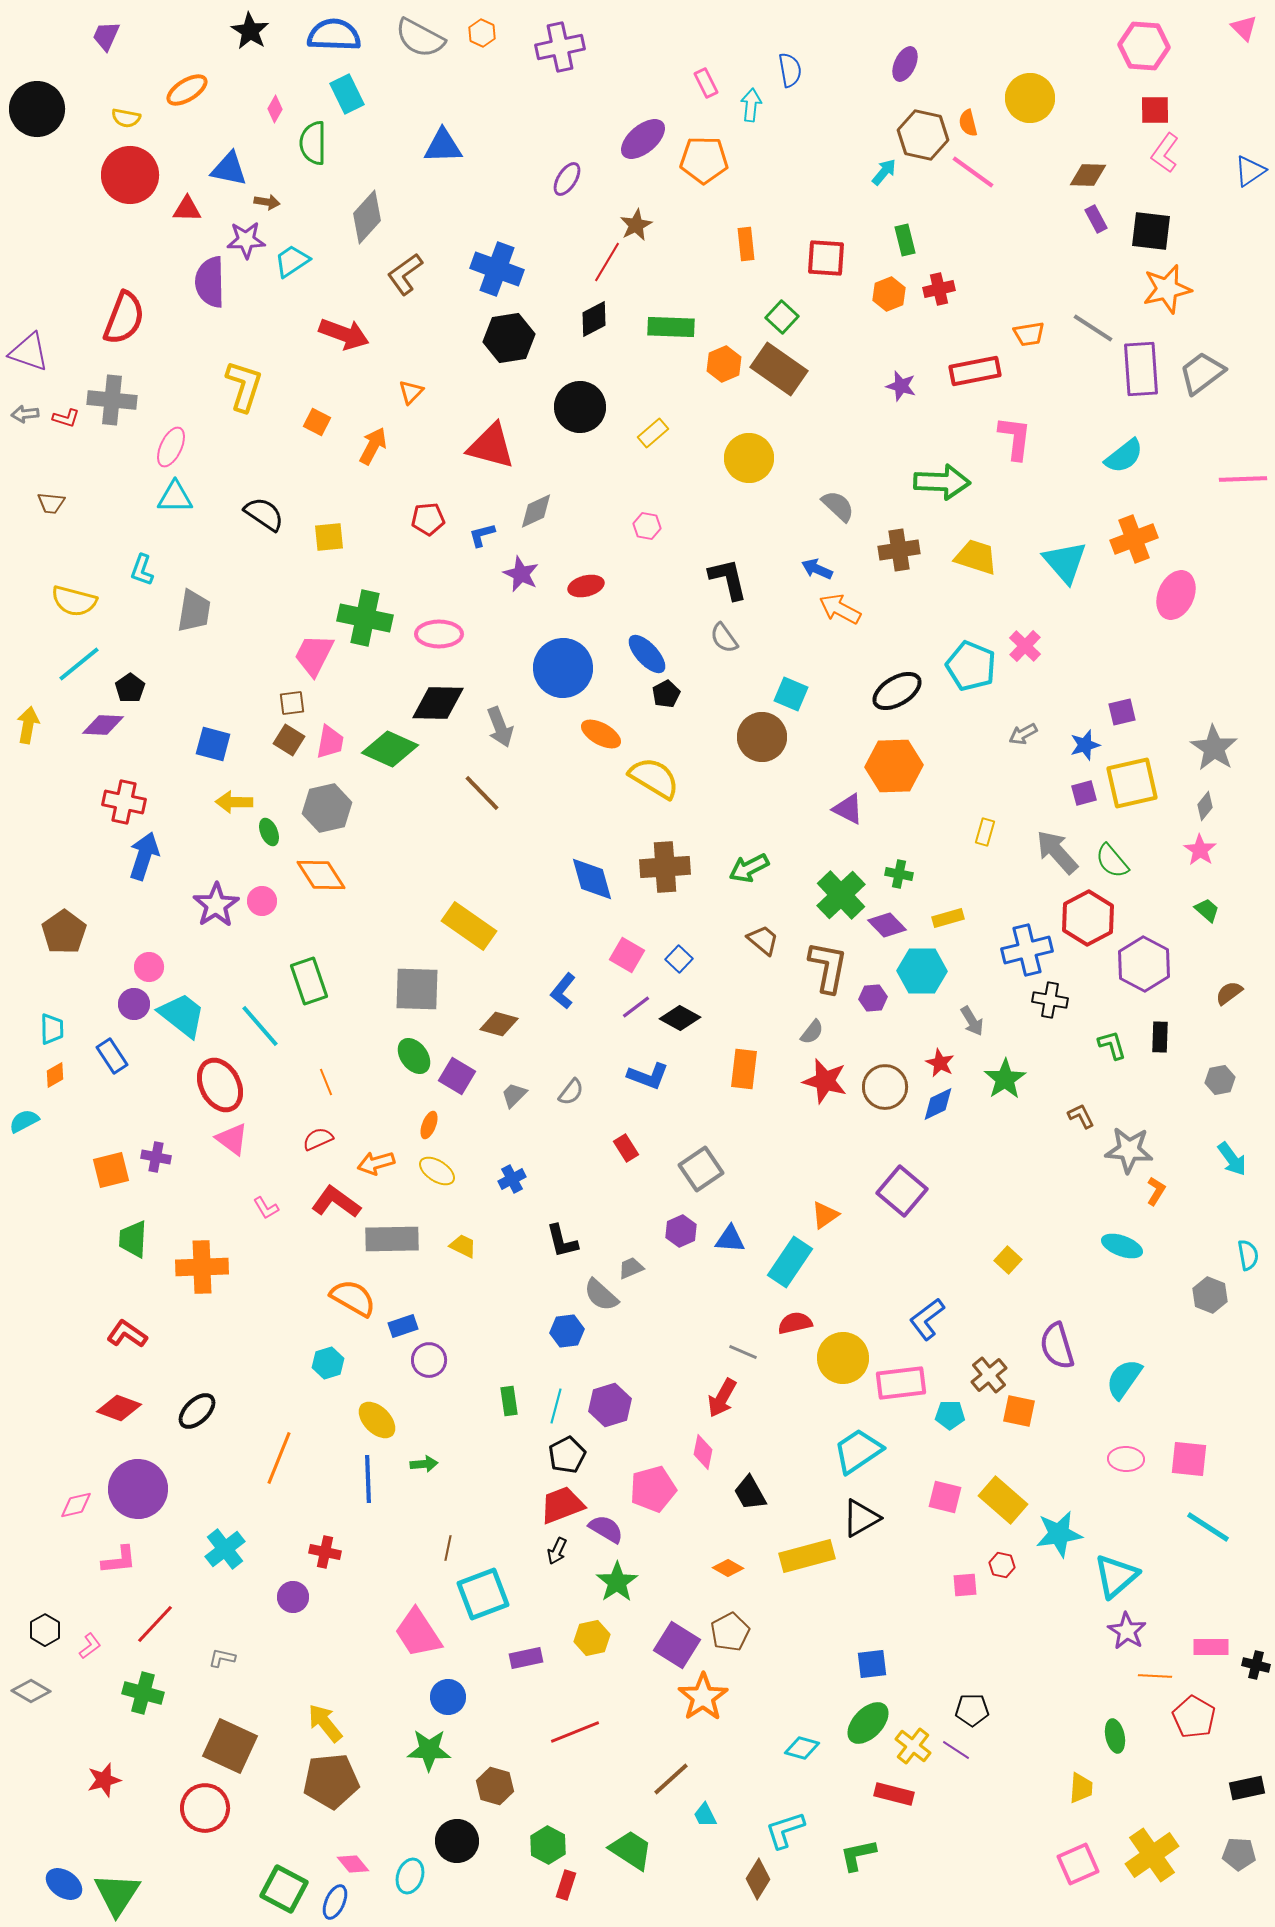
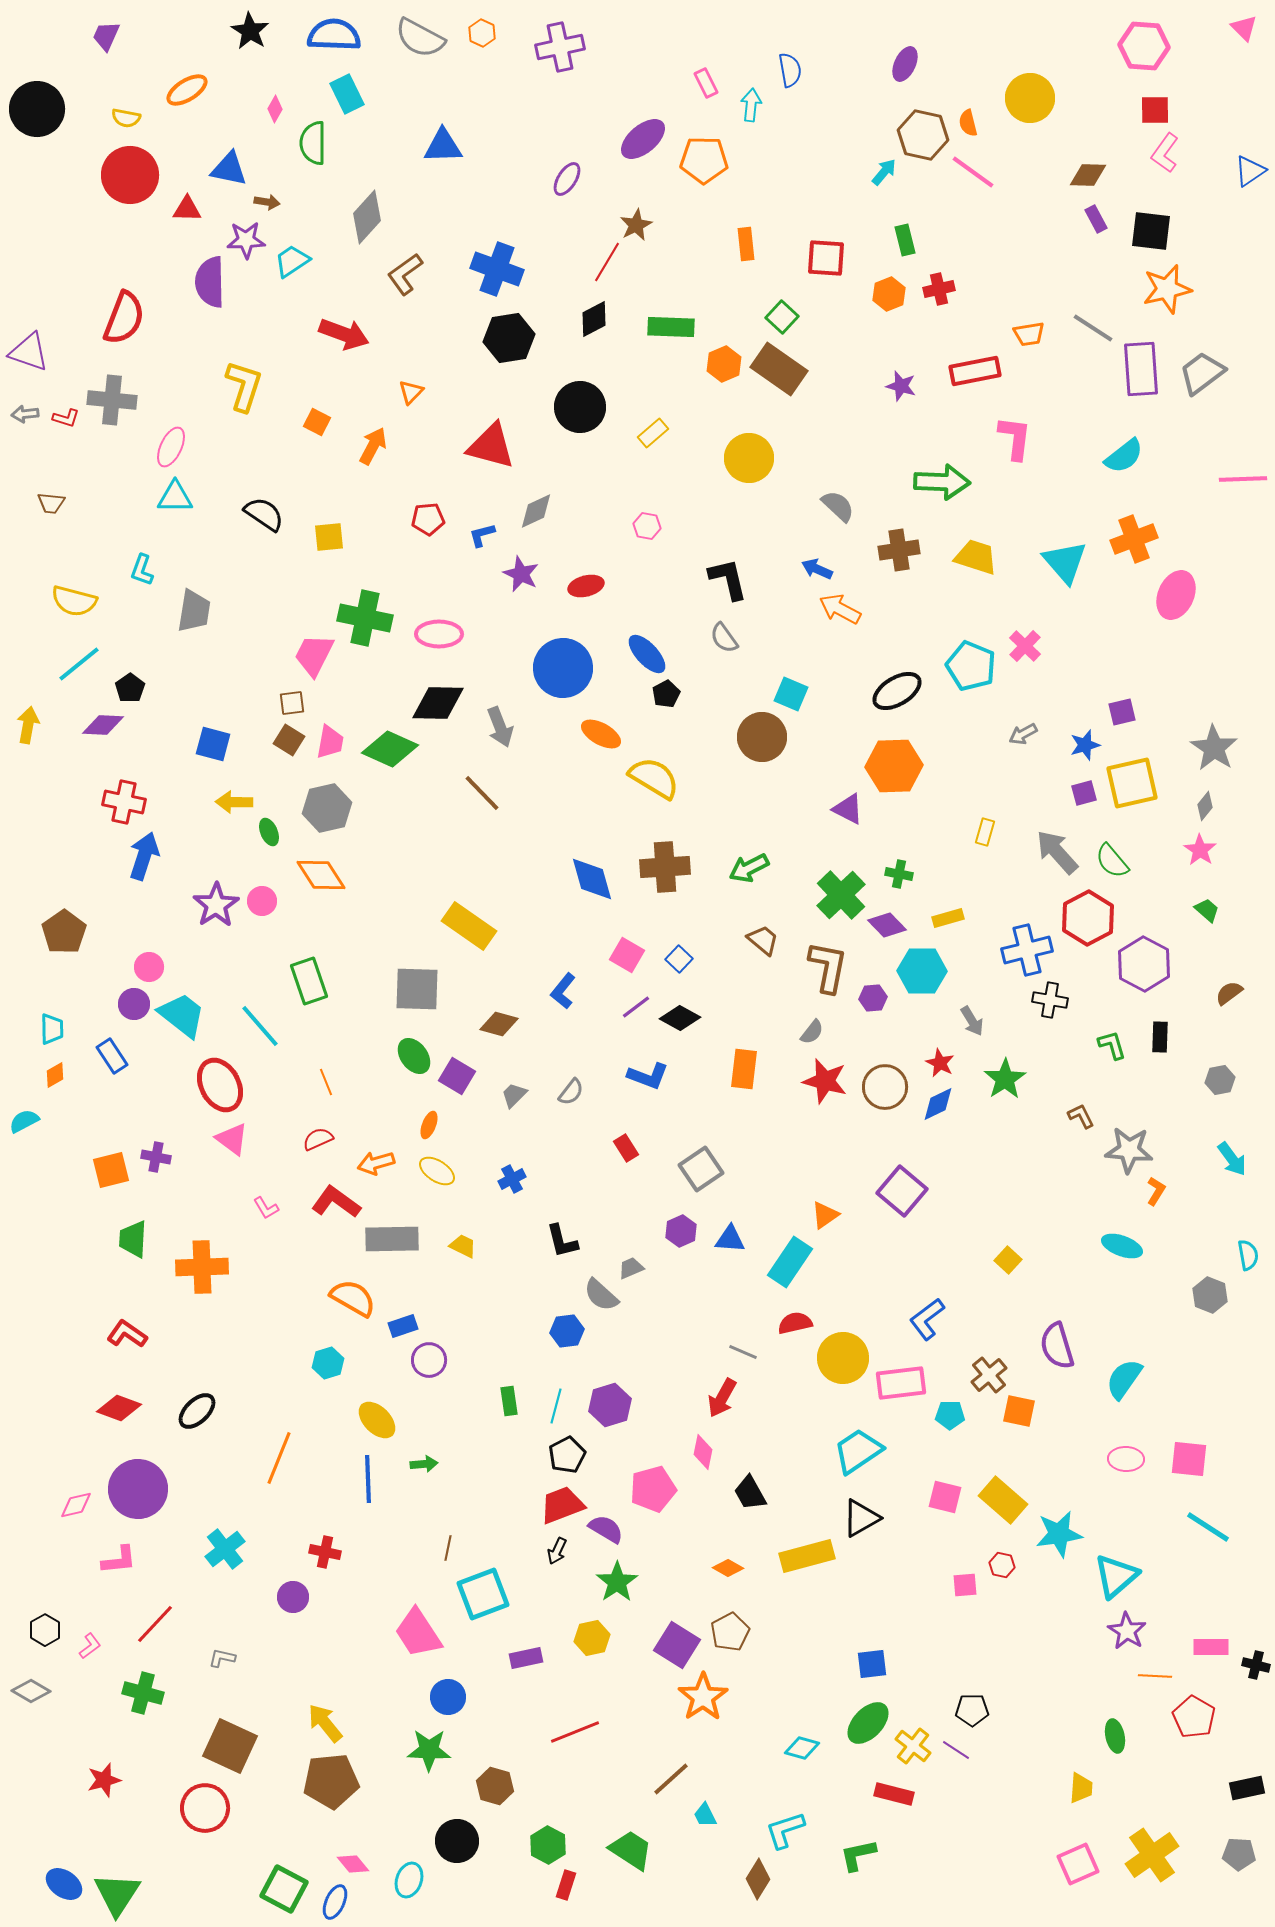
cyan ellipse at (410, 1876): moved 1 px left, 4 px down
